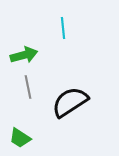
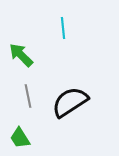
green arrow: moved 3 px left; rotated 120 degrees counterclockwise
gray line: moved 9 px down
green trapezoid: rotated 25 degrees clockwise
